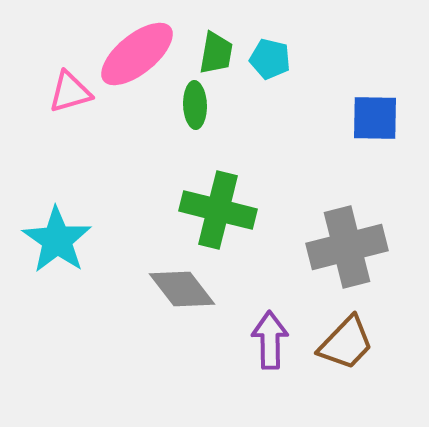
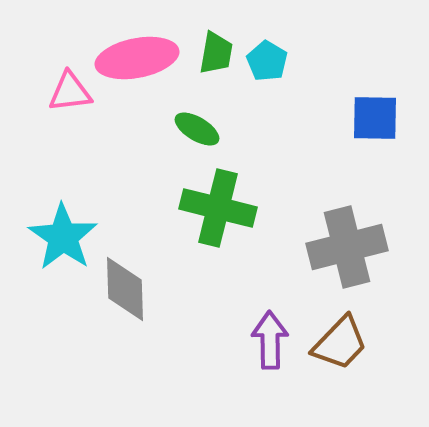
pink ellipse: moved 4 px down; rotated 28 degrees clockwise
cyan pentagon: moved 3 px left, 2 px down; rotated 18 degrees clockwise
pink triangle: rotated 9 degrees clockwise
green ellipse: moved 2 px right, 24 px down; rotated 57 degrees counterclockwise
green cross: moved 2 px up
cyan star: moved 6 px right, 3 px up
gray diamond: moved 57 px left; rotated 36 degrees clockwise
brown trapezoid: moved 6 px left
